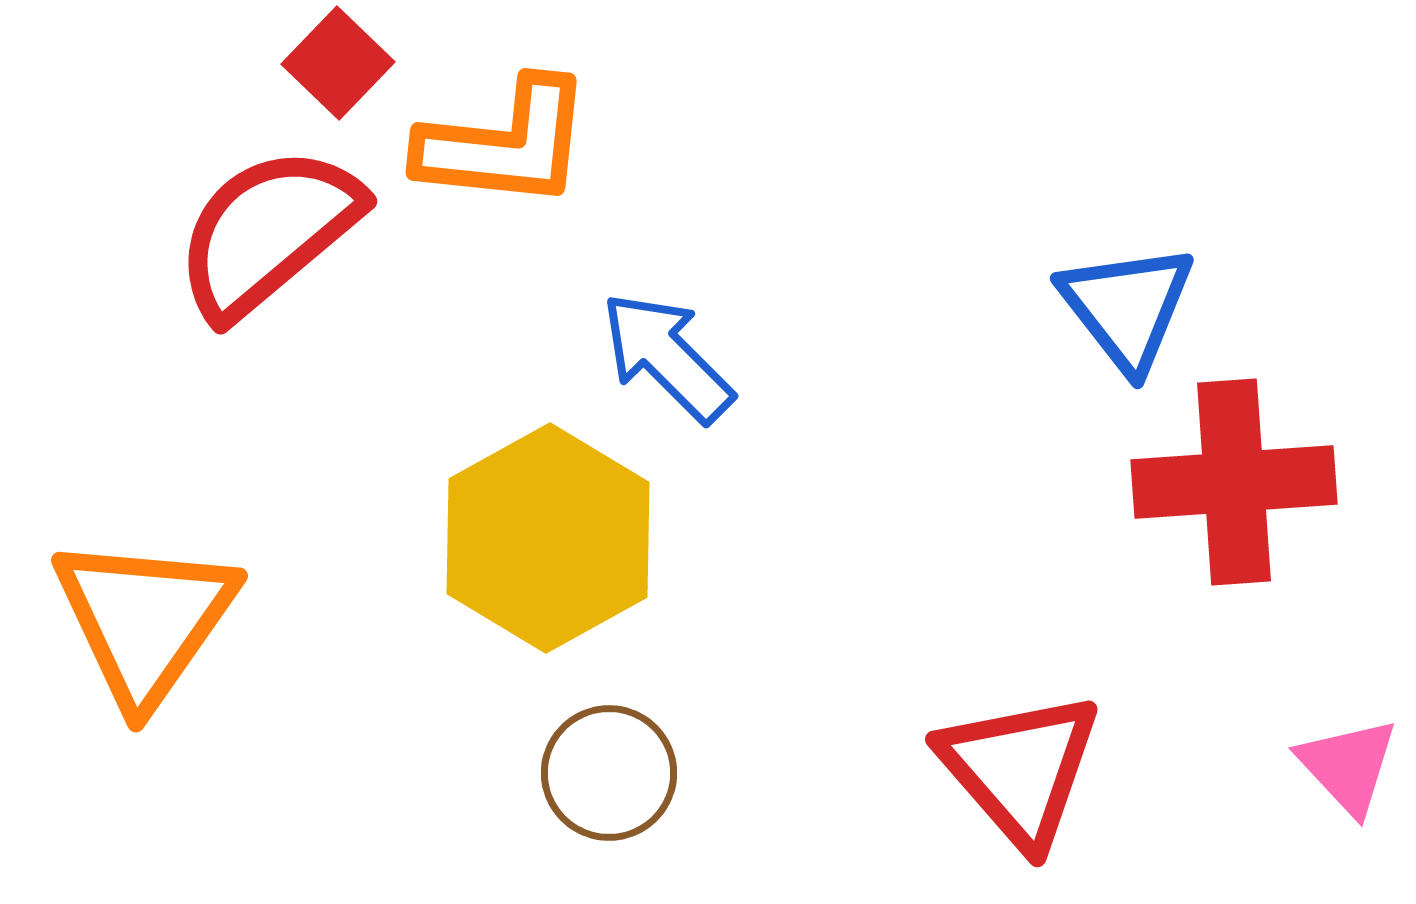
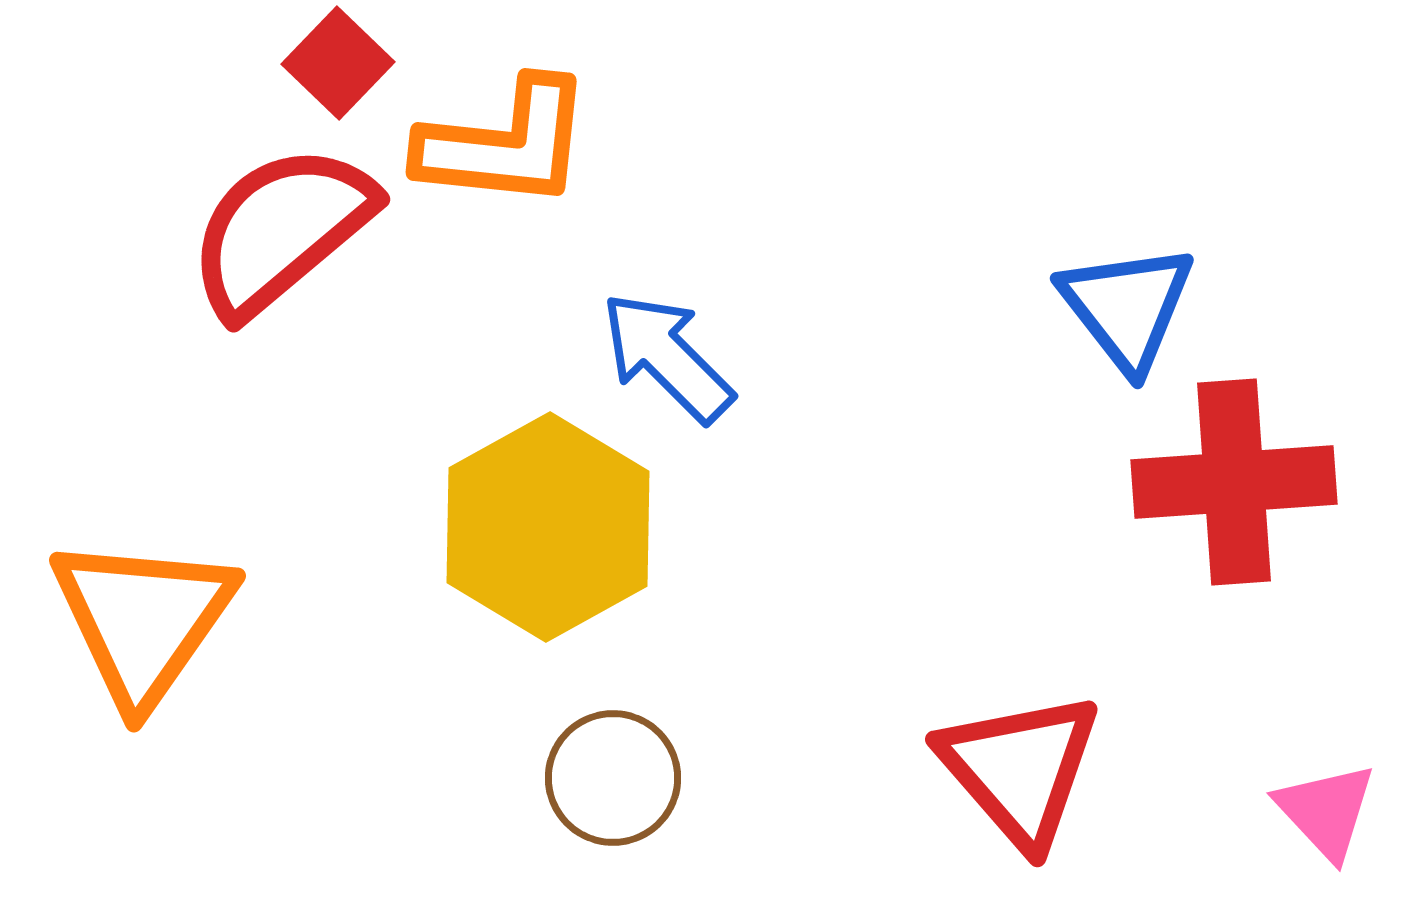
red semicircle: moved 13 px right, 2 px up
yellow hexagon: moved 11 px up
orange triangle: moved 2 px left
pink triangle: moved 22 px left, 45 px down
brown circle: moved 4 px right, 5 px down
